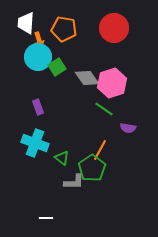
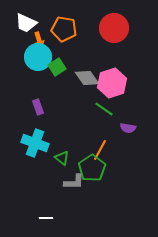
white trapezoid: rotated 70 degrees counterclockwise
